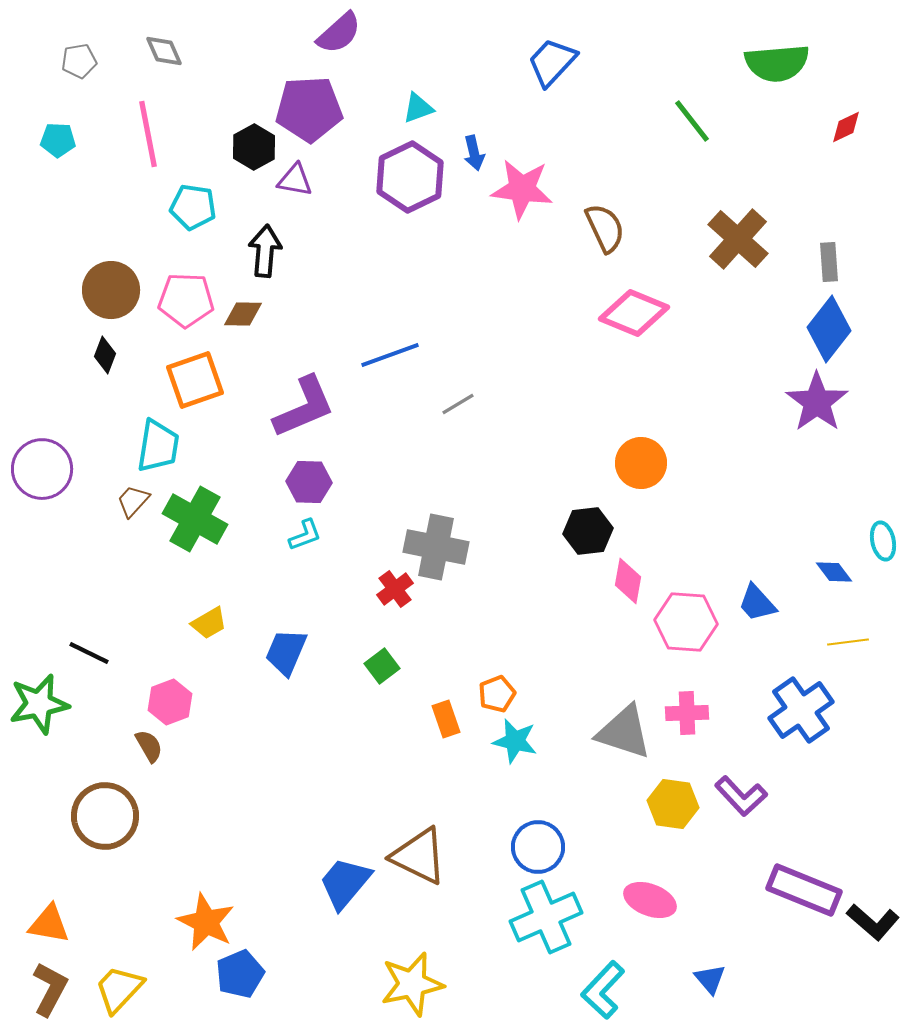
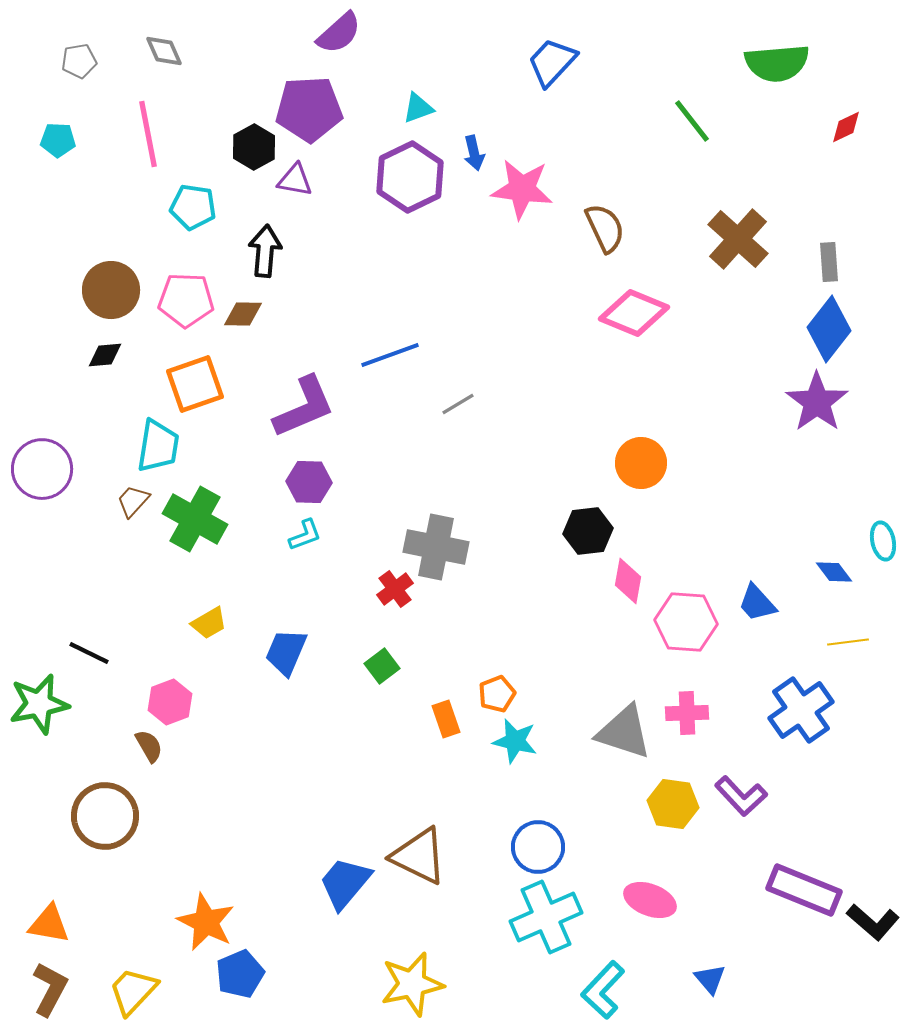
black diamond at (105, 355): rotated 63 degrees clockwise
orange square at (195, 380): moved 4 px down
yellow trapezoid at (119, 989): moved 14 px right, 2 px down
